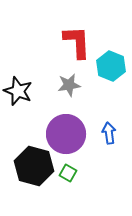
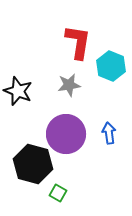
red L-shape: moved 1 px right; rotated 12 degrees clockwise
black hexagon: moved 1 px left, 2 px up
green square: moved 10 px left, 20 px down
